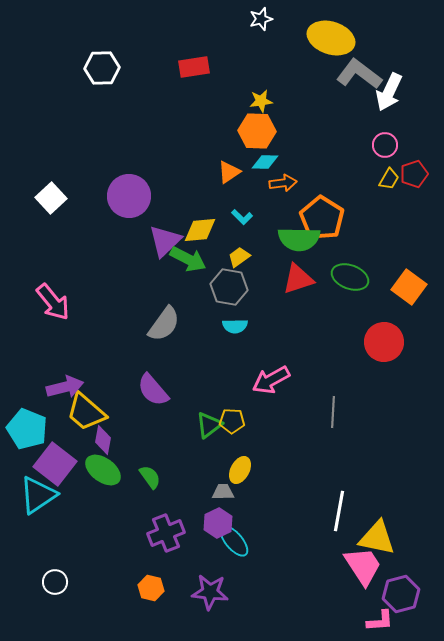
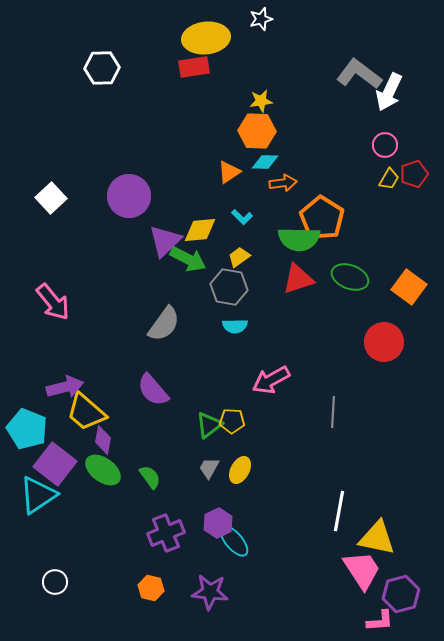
yellow ellipse at (331, 38): moved 125 px left; rotated 24 degrees counterclockwise
gray trapezoid at (223, 492): moved 14 px left, 24 px up; rotated 60 degrees counterclockwise
pink trapezoid at (363, 566): moved 1 px left, 4 px down
